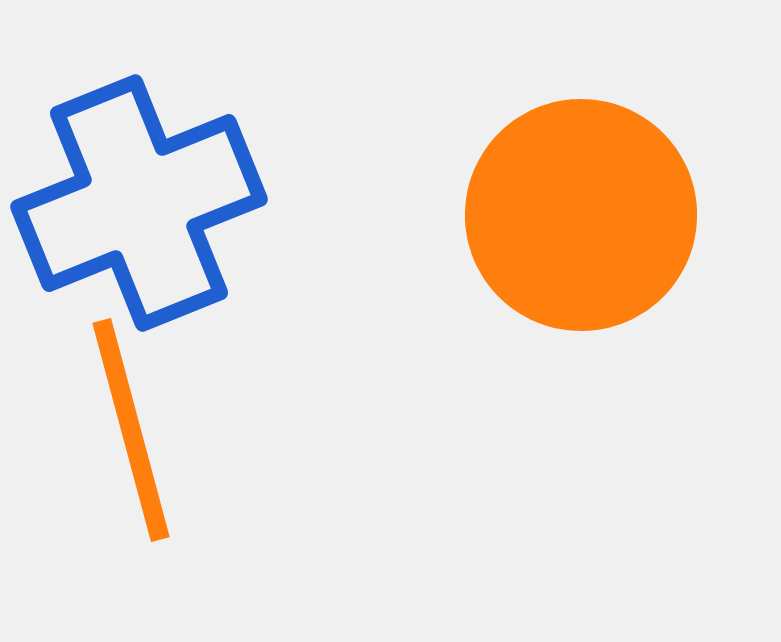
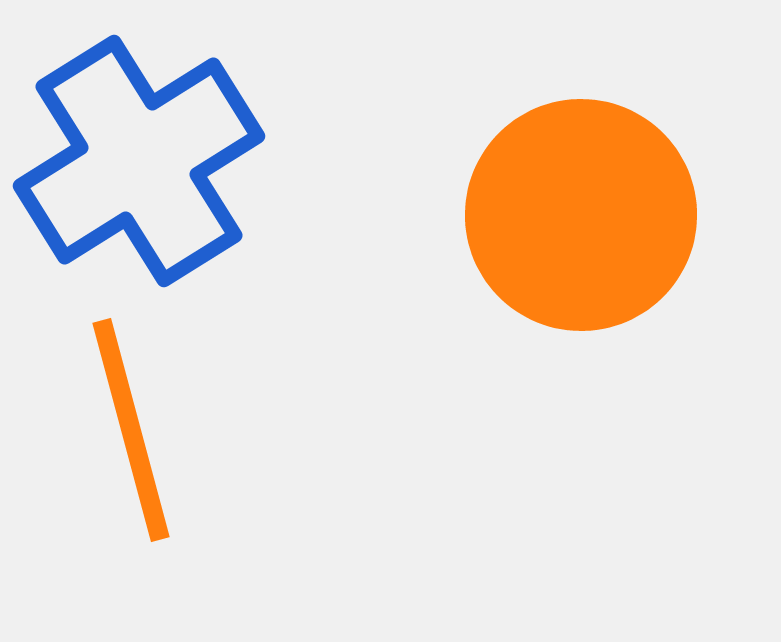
blue cross: moved 42 px up; rotated 10 degrees counterclockwise
